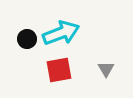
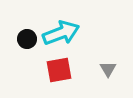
gray triangle: moved 2 px right
